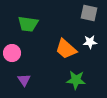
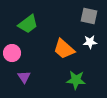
gray square: moved 3 px down
green trapezoid: rotated 45 degrees counterclockwise
orange trapezoid: moved 2 px left
purple triangle: moved 3 px up
